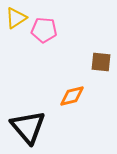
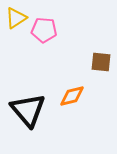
black triangle: moved 17 px up
